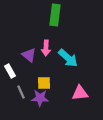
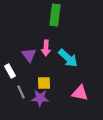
purple triangle: rotated 14 degrees clockwise
pink triangle: rotated 18 degrees clockwise
